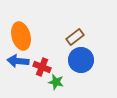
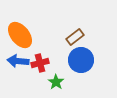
orange ellipse: moved 1 px left, 1 px up; rotated 24 degrees counterclockwise
red cross: moved 2 px left, 4 px up; rotated 36 degrees counterclockwise
green star: rotated 21 degrees clockwise
